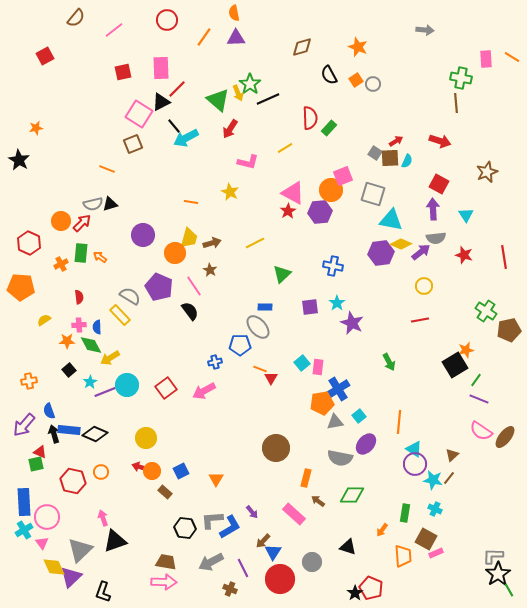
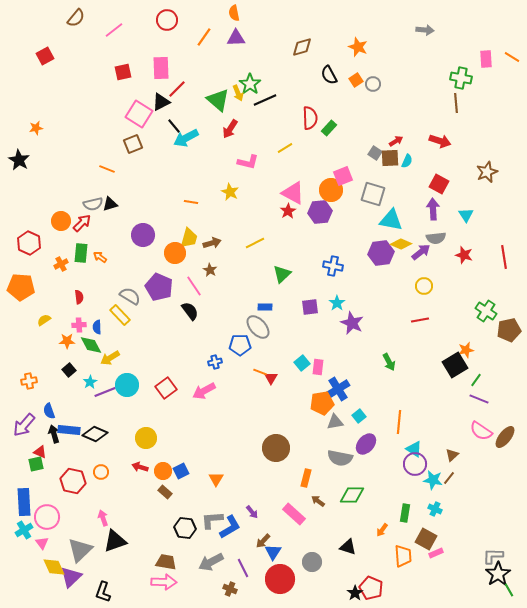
black line at (268, 99): moved 3 px left, 1 px down
orange line at (260, 369): moved 3 px down
orange circle at (152, 471): moved 11 px right
